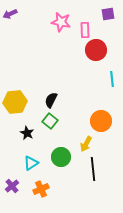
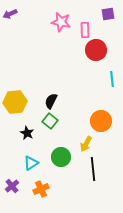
black semicircle: moved 1 px down
